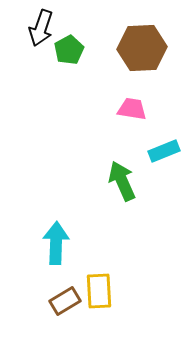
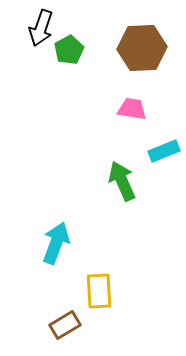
cyan arrow: rotated 18 degrees clockwise
brown rectangle: moved 24 px down
